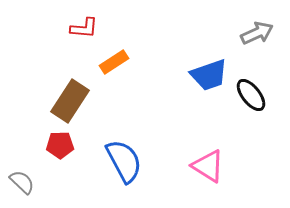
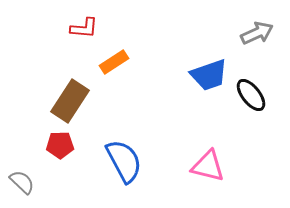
pink triangle: rotated 18 degrees counterclockwise
